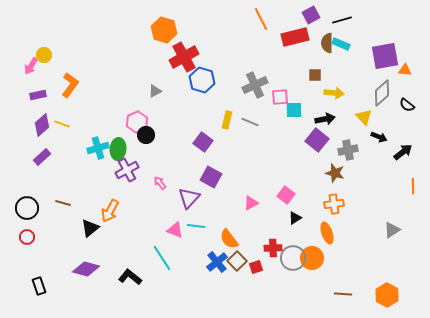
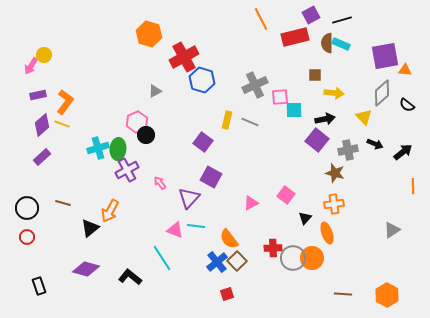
orange hexagon at (164, 30): moved 15 px left, 4 px down
orange L-shape at (70, 85): moved 5 px left, 17 px down
black arrow at (379, 137): moved 4 px left, 7 px down
black triangle at (295, 218): moved 10 px right; rotated 16 degrees counterclockwise
red square at (256, 267): moved 29 px left, 27 px down
